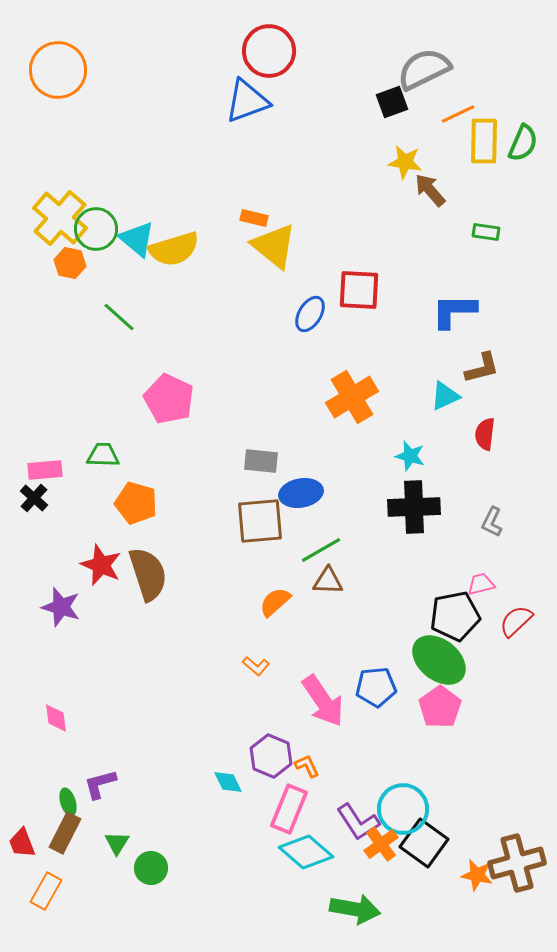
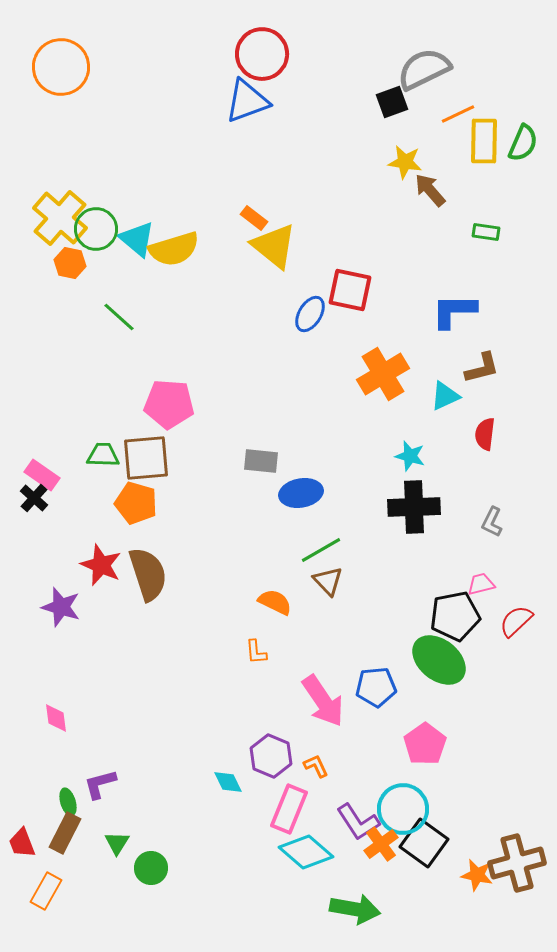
red circle at (269, 51): moved 7 px left, 3 px down
orange circle at (58, 70): moved 3 px right, 3 px up
orange rectangle at (254, 218): rotated 24 degrees clockwise
red square at (359, 290): moved 9 px left; rotated 9 degrees clockwise
orange cross at (352, 397): moved 31 px right, 23 px up
pink pentagon at (169, 399): moved 5 px down; rotated 21 degrees counterclockwise
pink rectangle at (45, 470): moved 3 px left, 5 px down; rotated 40 degrees clockwise
brown square at (260, 521): moved 114 px left, 63 px up
brown triangle at (328, 581): rotated 44 degrees clockwise
orange semicircle at (275, 602): rotated 68 degrees clockwise
orange L-shape at (256, 666): moved 14 px up; rotated 44 degrees clockwise
pink pentagon at (440, 707): moved 15 px left, 37 px down
orange L-shape at (307, 766): moved 9 px right
